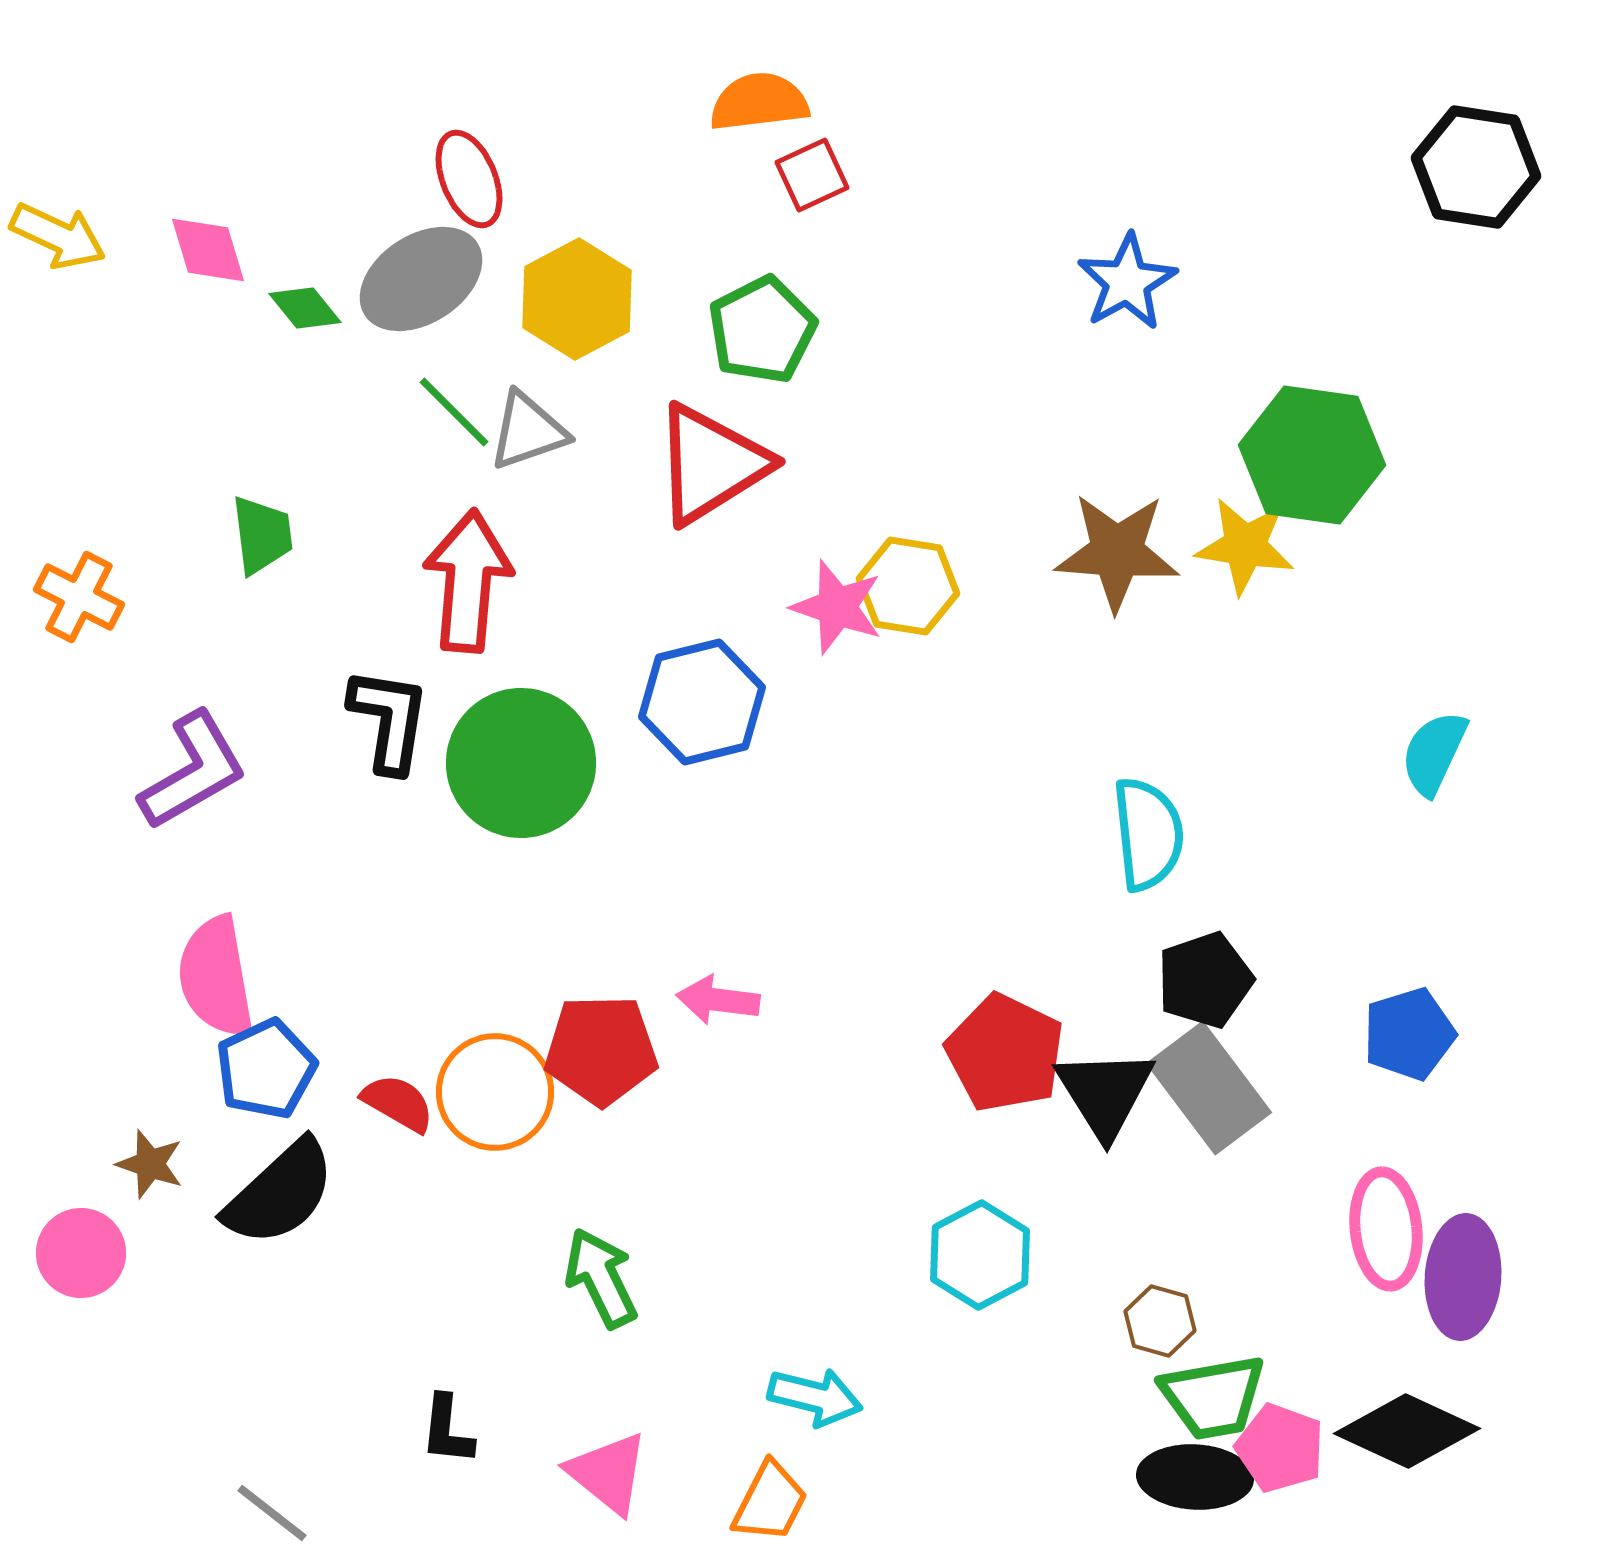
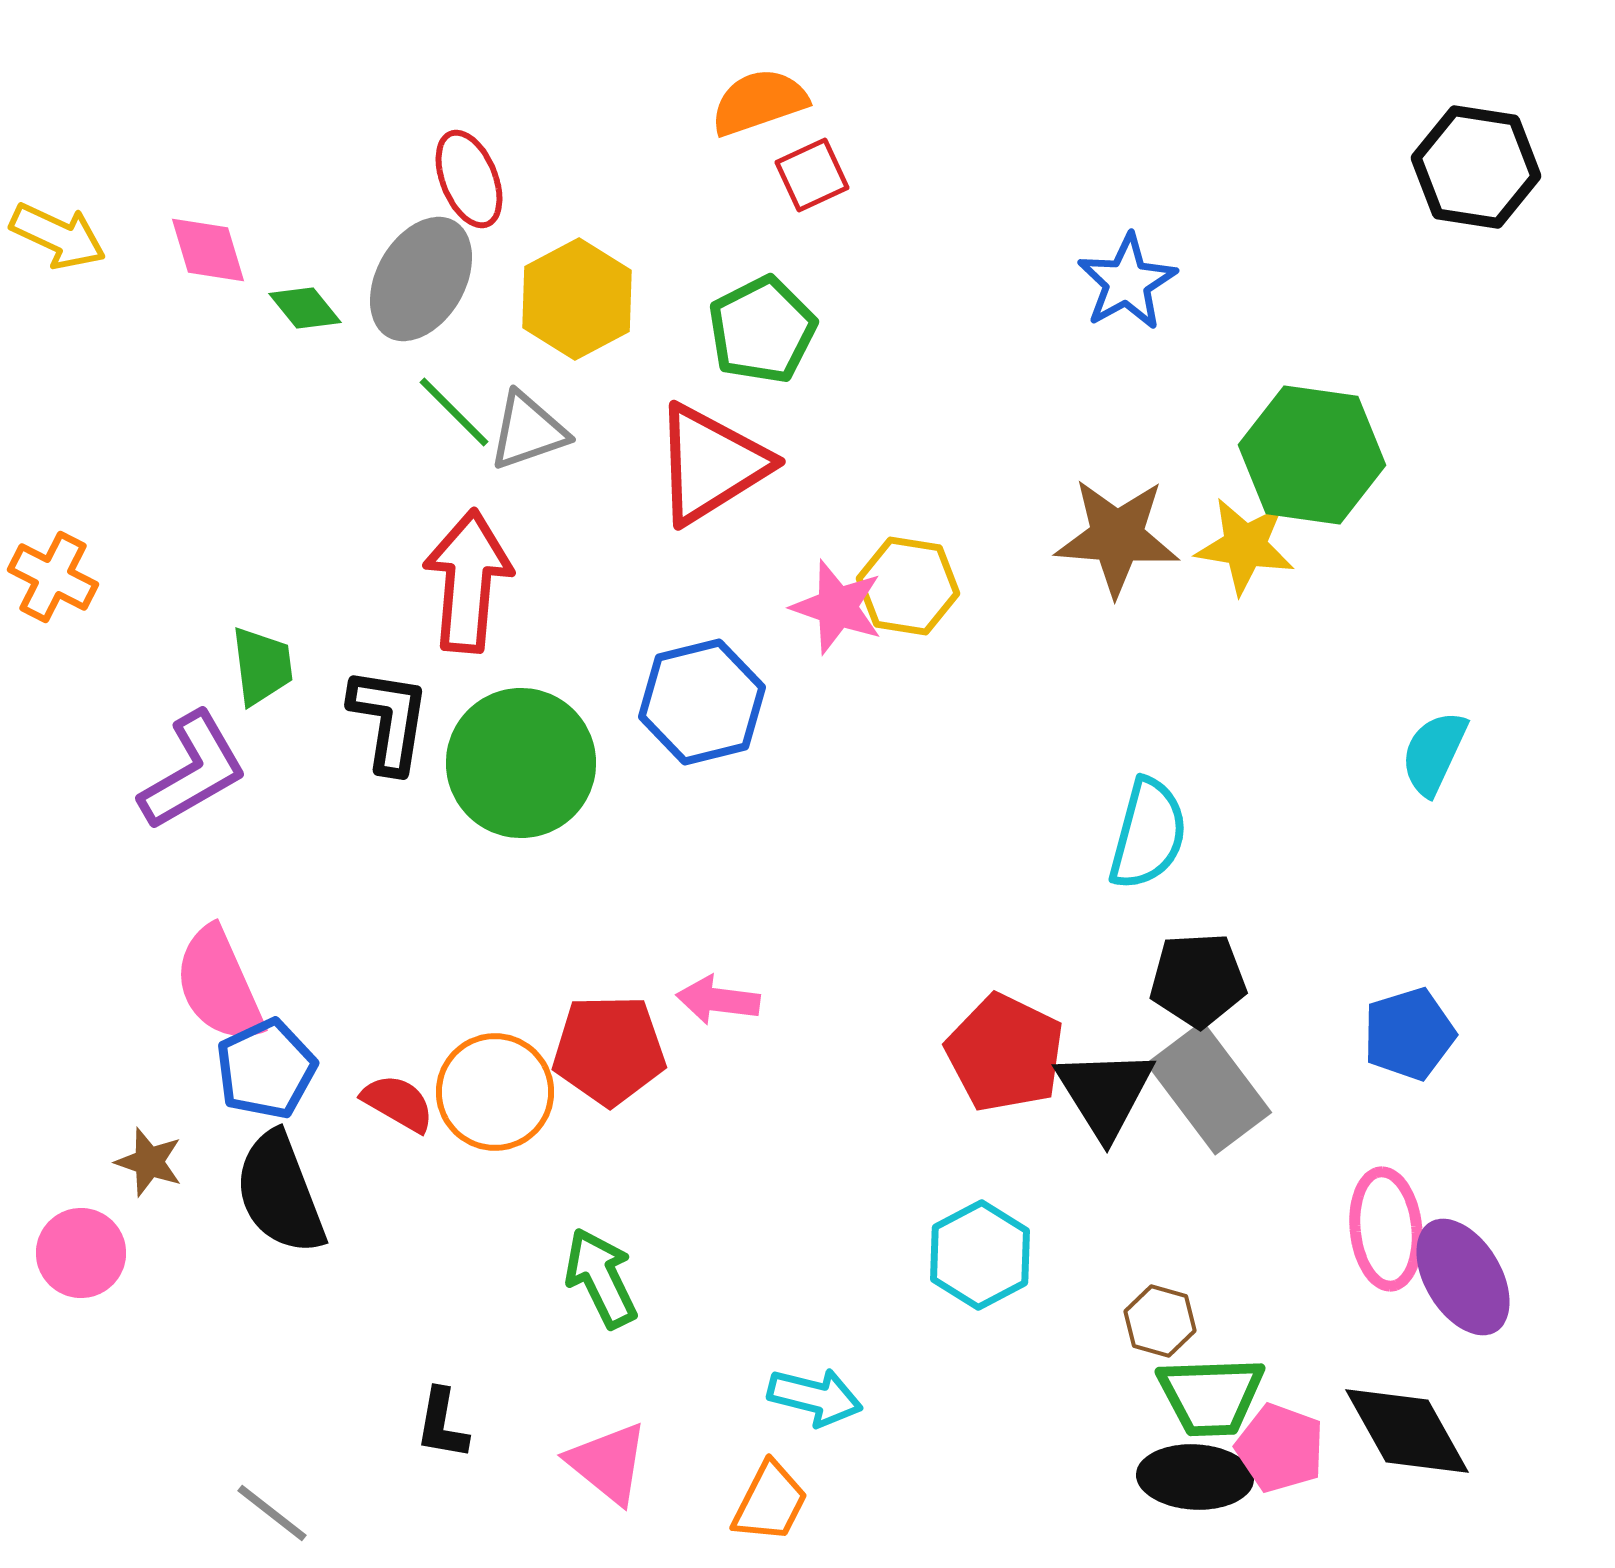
orange semicircle at (759, 102): rotated 12 degrees counterclockwise
gray ellipse at (421, 279): rotated 27 degrees counterclockwise
green trapezoid at (262, 535): moved 131 px down
brown star at (1117, 552): moved 15 px up
orange cross at (79, 597): moved 26 px left, 20 px up
cyan semicircle at (1148, 834): rotated 21 degrees clockwise
pink semicircle at (216, 977): moved 3 px right, 8 px down; rotated 14 degrees counterclockwise
black pentagon at (1205, 980): moved 7 px left; rotated 16 degrees clockwise
red pentagon at (601, 1050): moved 8 px right
brown star at (150, 1164): moved 1 px left, 2 px up
black semicircle at (280, 1193): rotated 112 degrees clockwise
purple ellipse at (1463, 1277): rotated 35 degrees counterclockwise
green trapezoid at (1213, 1397): moved 2 px left, 1 px up; rotated 8 degrees clockwise
black L-shape at (447, 1430): moved 5 px left, 6 px up; rotated 4 degrees clockwise
black diamond at (1407, 1431): rotated 36 degrees clockwise
pink triangle at (608, 1473): moved 10 px up
